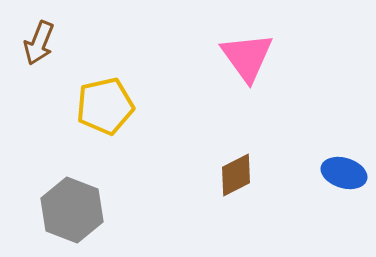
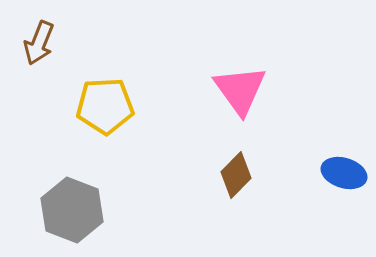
pink triangle: moved 7 px left, 33 px down
yellow pentagon: rotated 10 degrees clockwise
brown diamond: rotated 18 degrees counterclockwise
